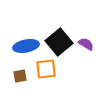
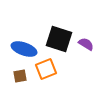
black square: moved 3 px up; rotated 32 degrees counterclockwise
blue ellipse: moved 2 px left, 3 px down; rotated 30 degrees clockwise
orange square: rotated 15 degrees counterclockwise
